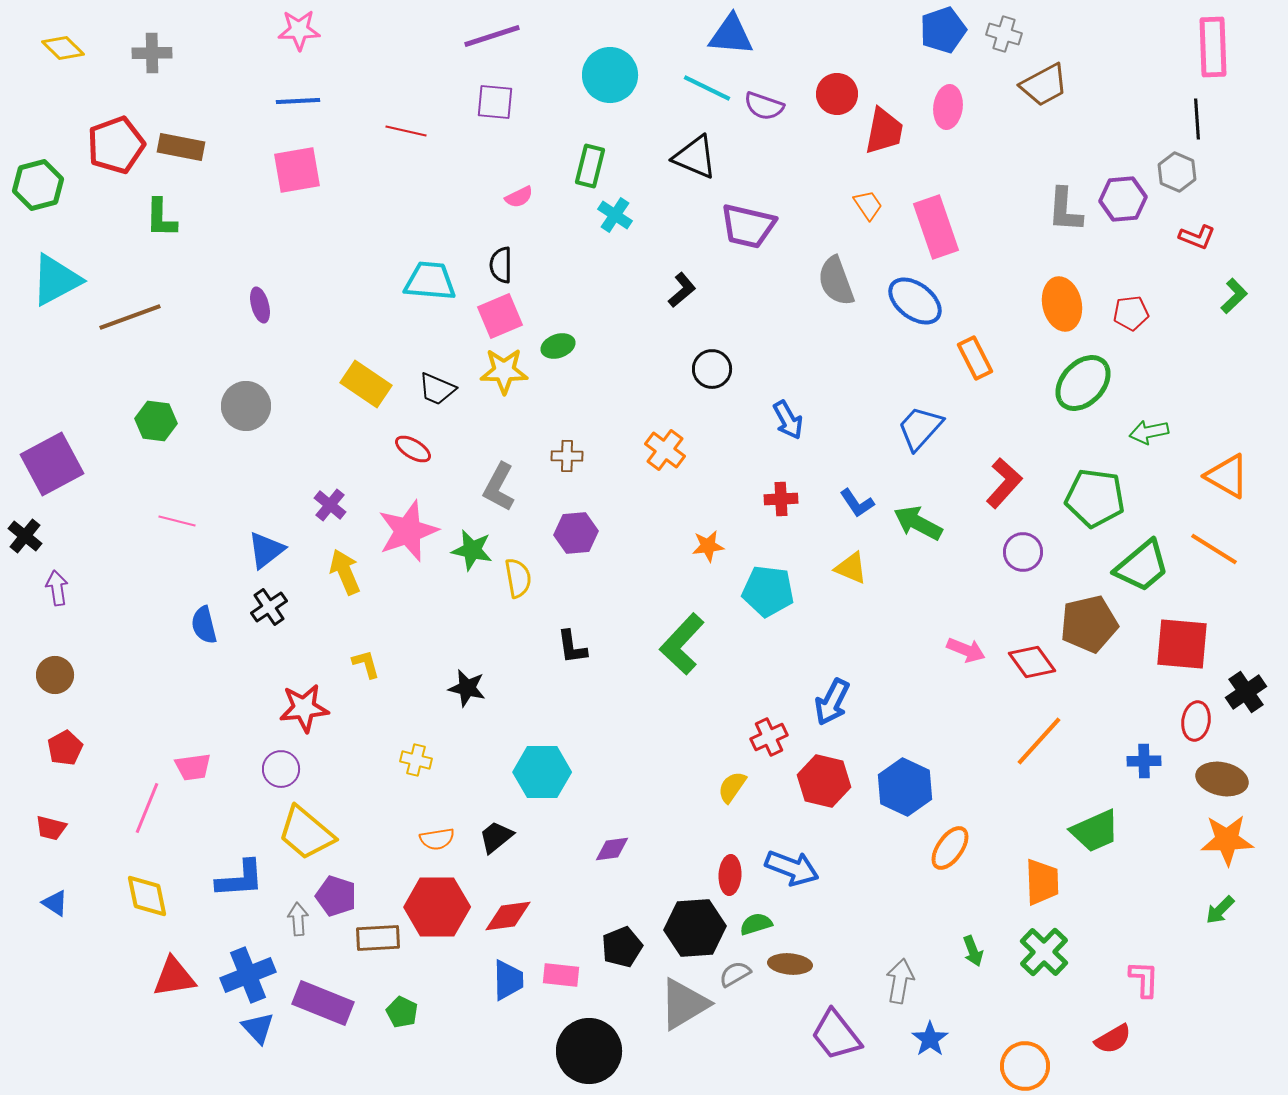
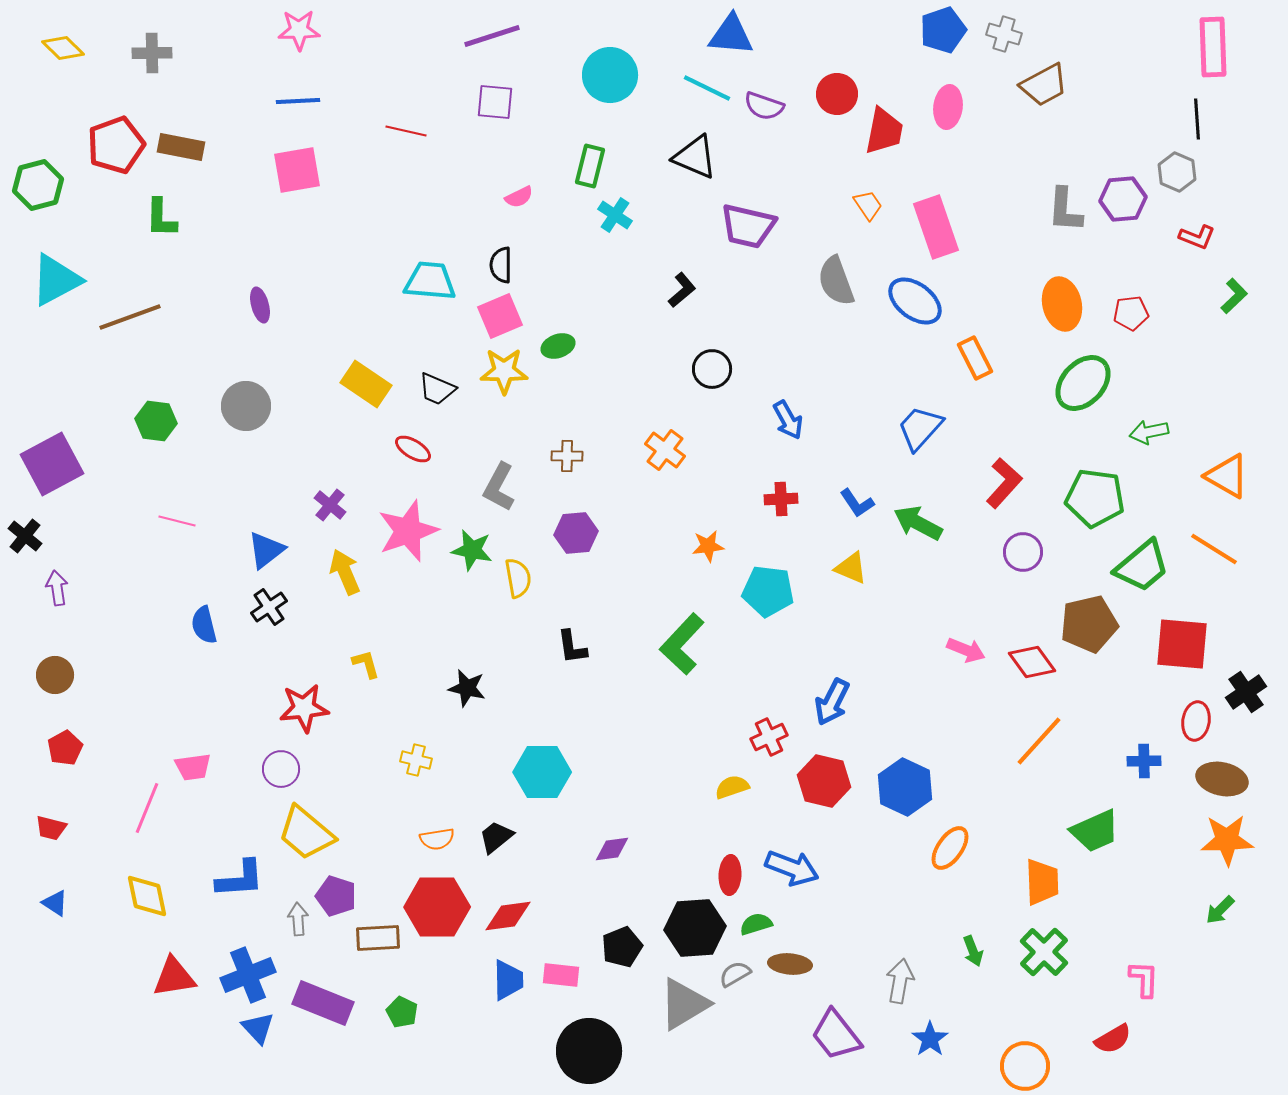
yellow semicircle at (732, 787): rotated 36 degrees clockwise
